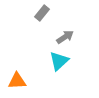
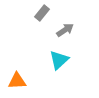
gray arrow: moved 7 px up
cyan triangle: moved 1 px up
